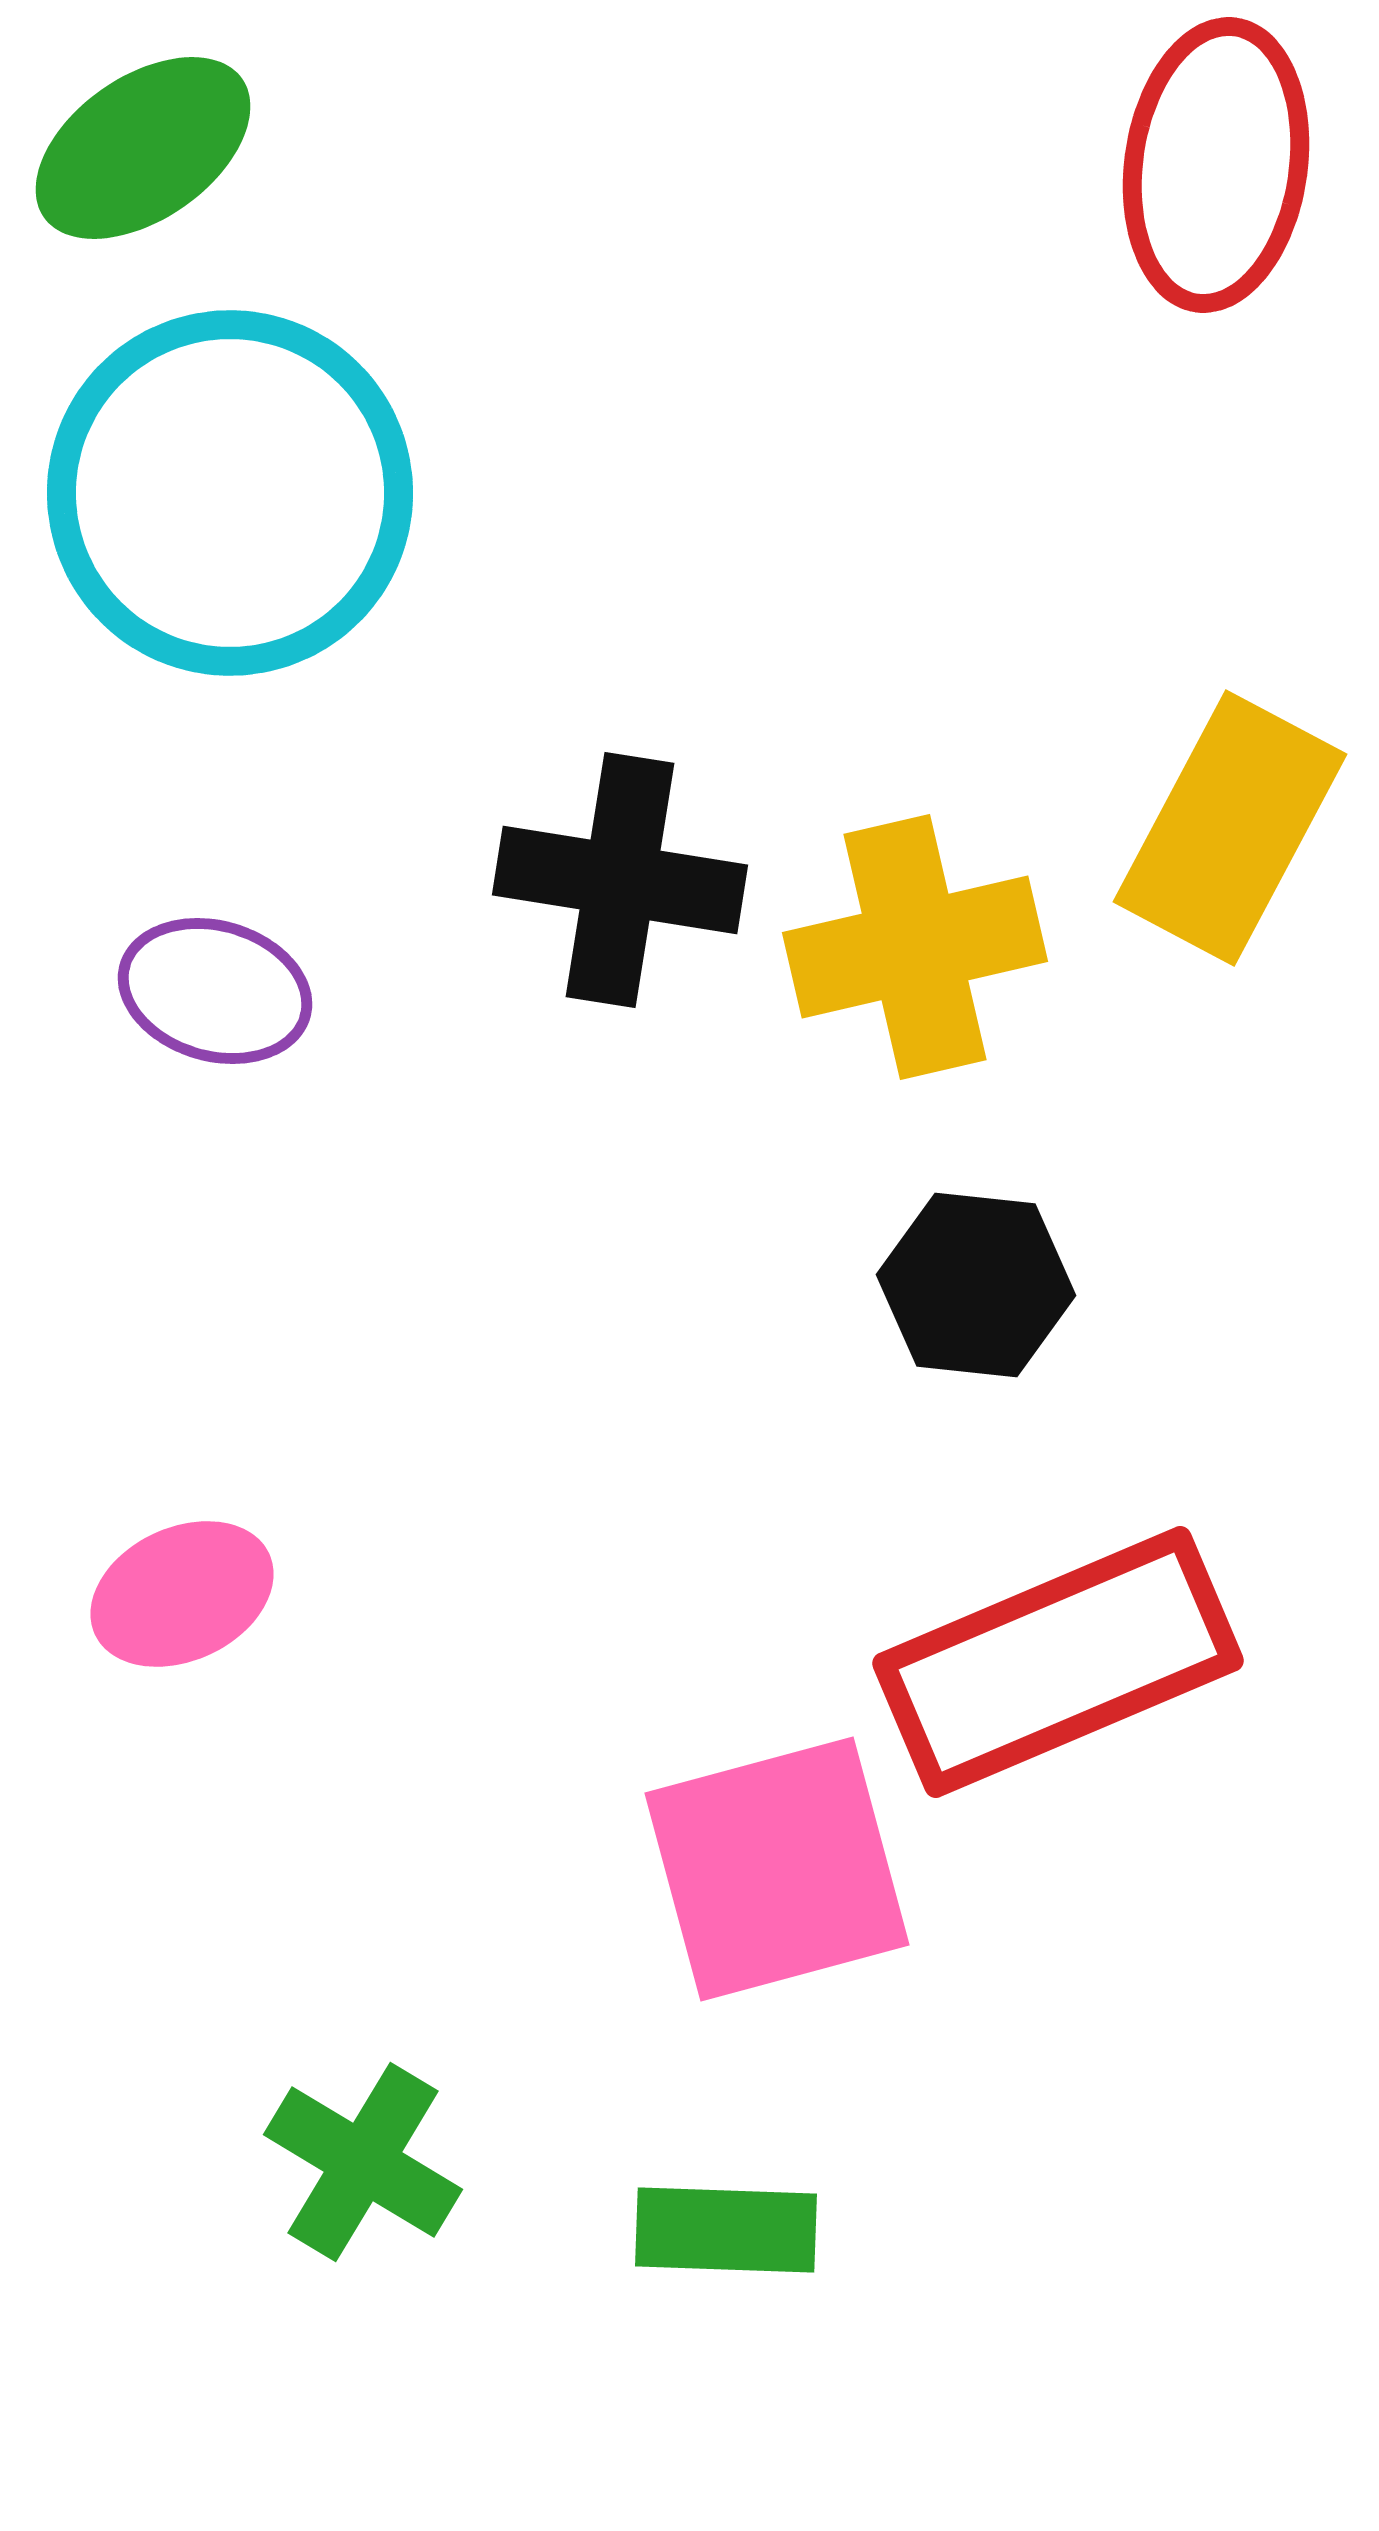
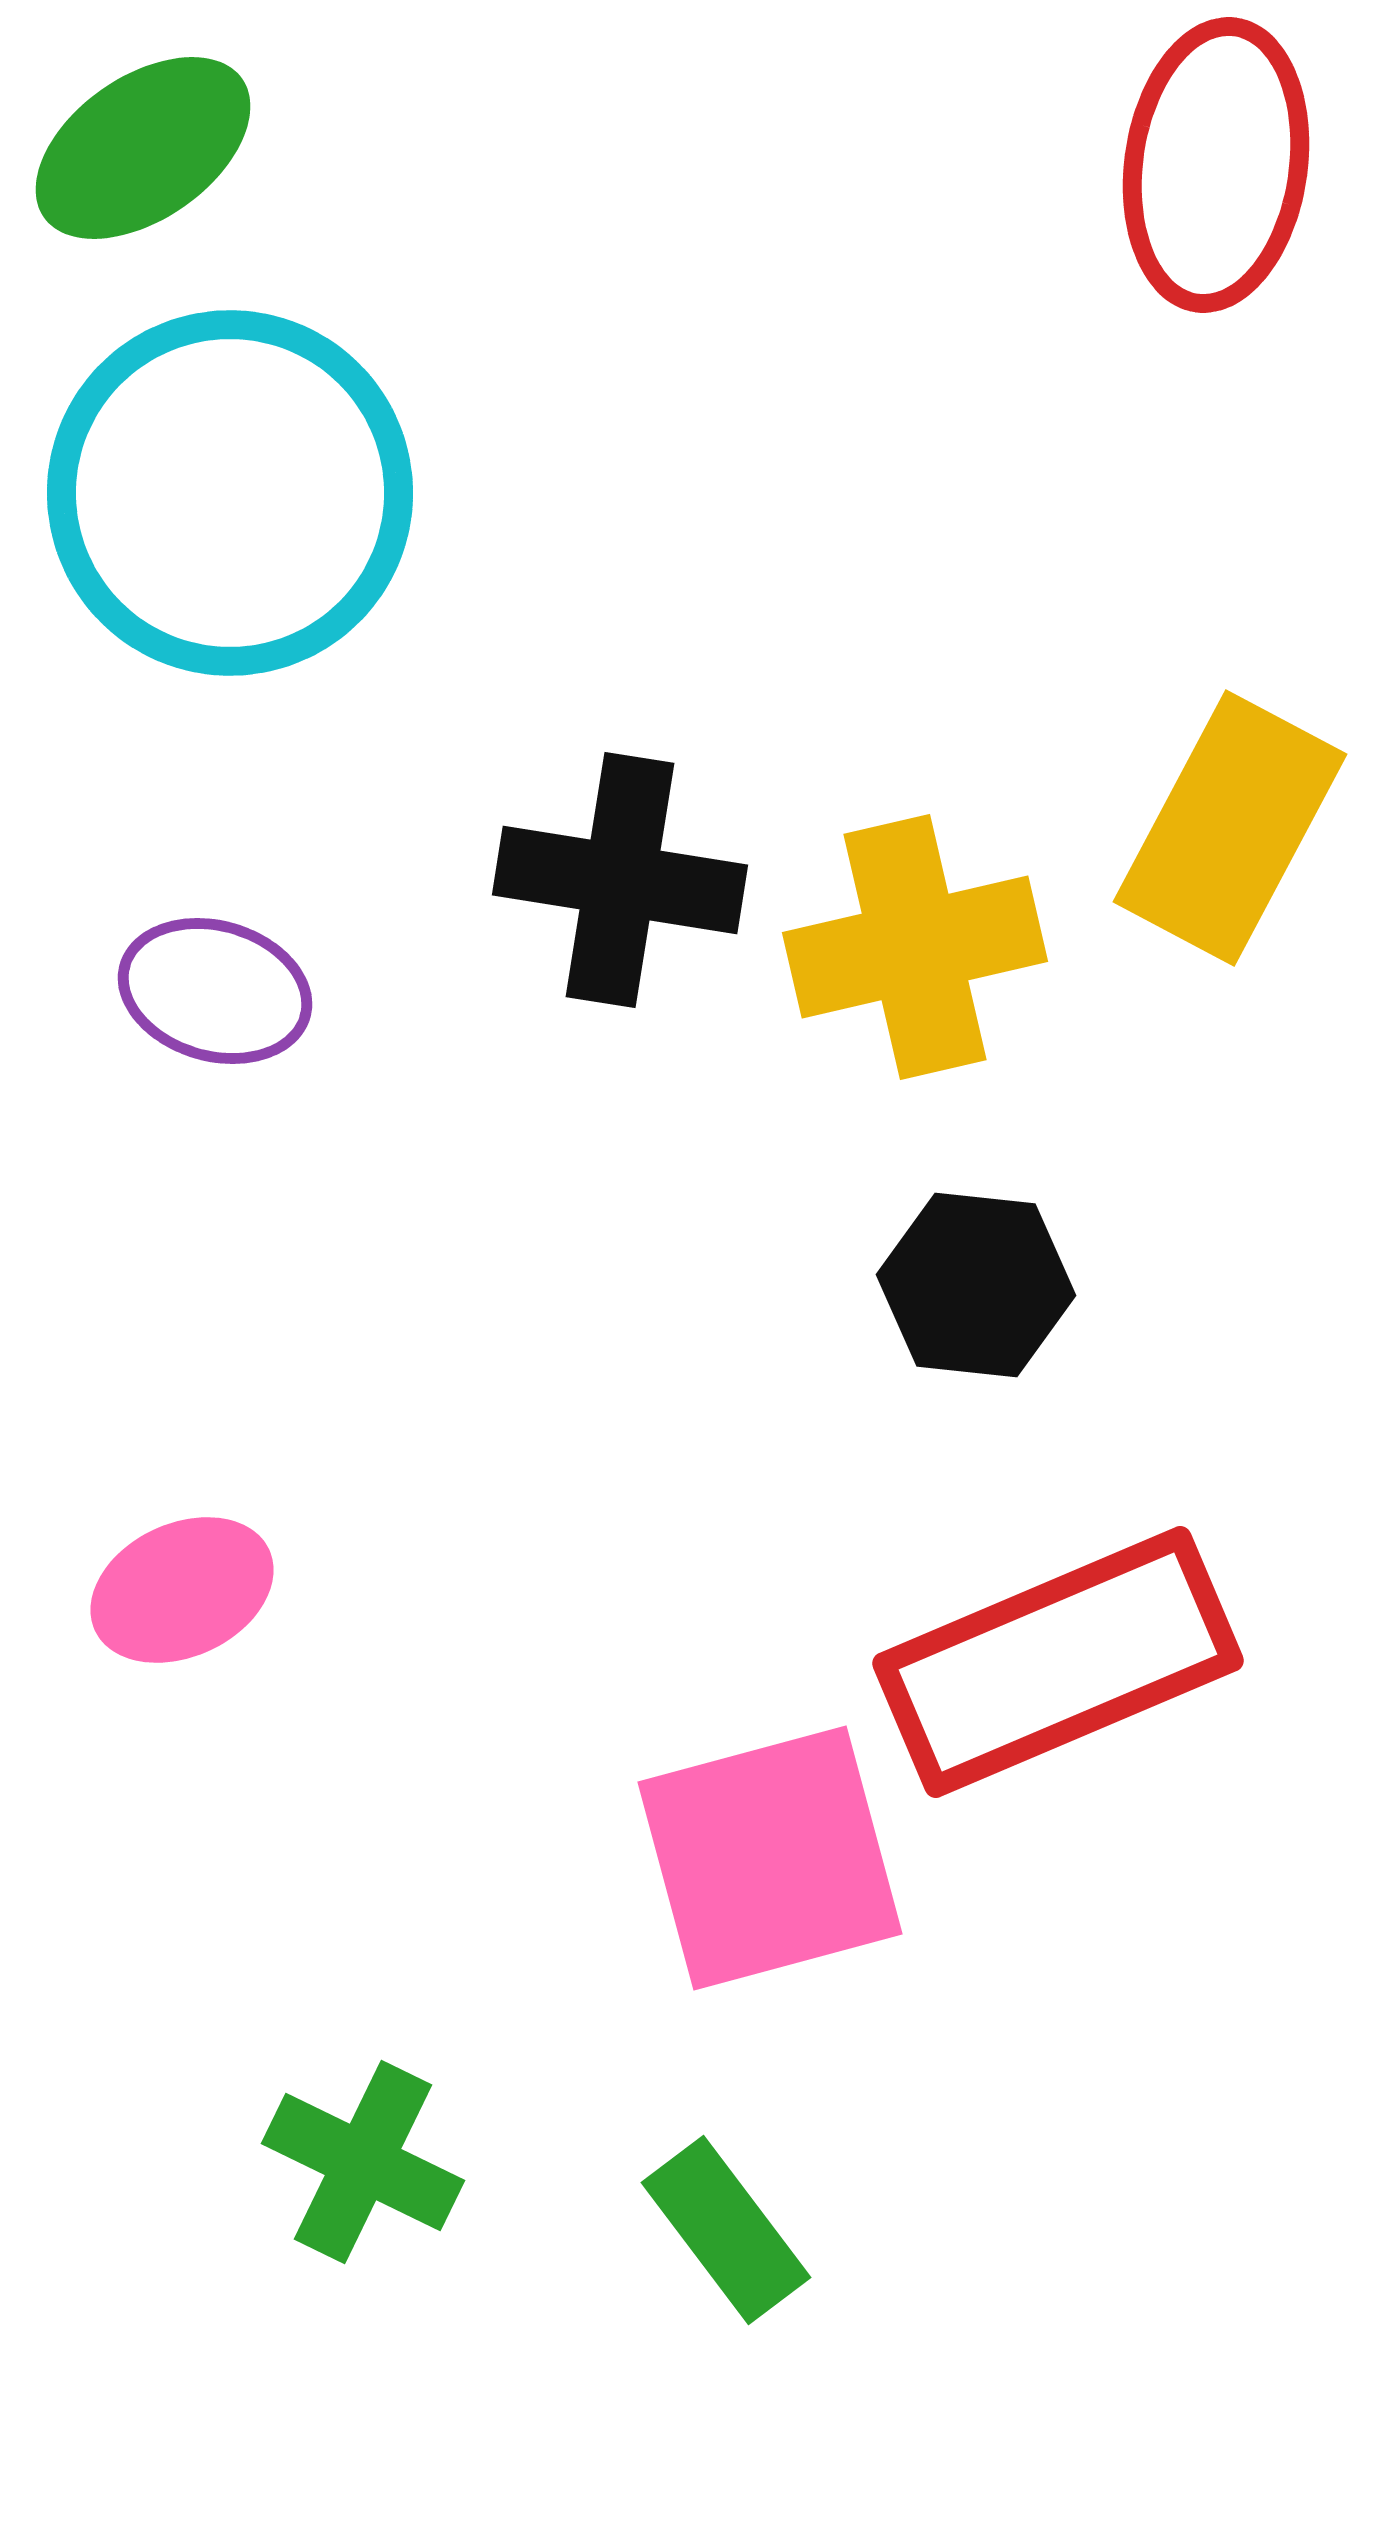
pink ellipse: moved 4 px up
pink square: moved 7 px left, 11 px up
green cross: rotated 5 degrees counterclockwise
green rectangle: rotated 51 degrees clockwise
